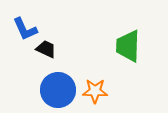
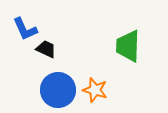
orange star: moved 1 px up; rotated 15 degrees clockwise
